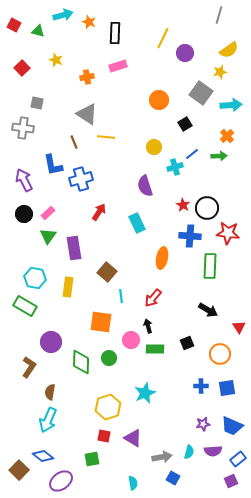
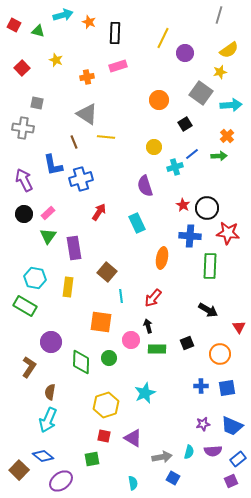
green rectangle at (155, 349): moved 2 px right
yellow hexagon at (108, 407): moved 2 px left, 2 px up
